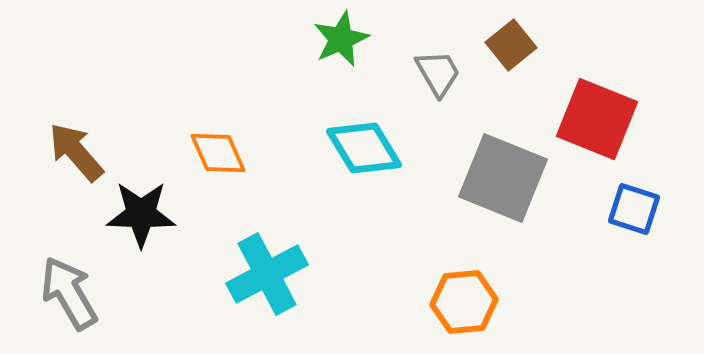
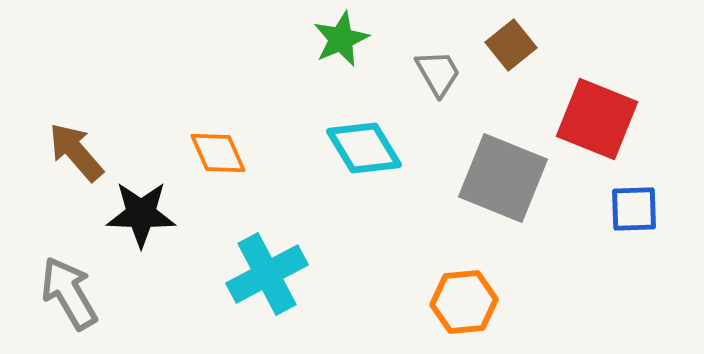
blue square: rotated 20 degrees counterclockwise
